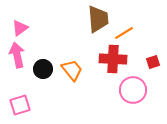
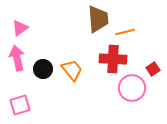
orange line: moved 1 px right, 1 px up; rotated 18 degrees clockwise
pink arrow: moved 3 px down
red square: moved 7 px down; rotated 16 degrees counterclockwise
pink circle: moved 1 px left, 2 px up
